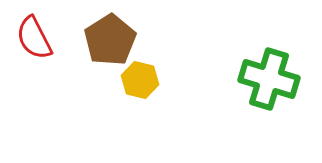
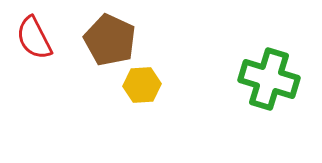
brown pentagon: rotated 15 degrees counterclockwise
yellow hexagon: moved 2 px right, 5 px down; rotated 18 degrees counterclockwise
